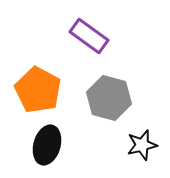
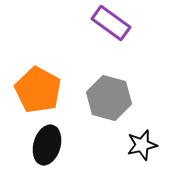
purple rectangle: moved 22 px right, 13 px up
